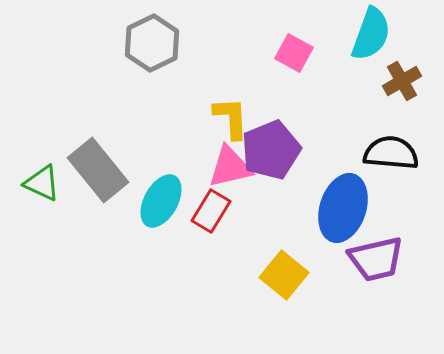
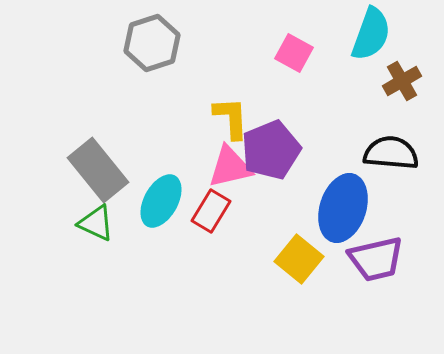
gray hexagon: rotated 8 degrees clockwise
green triangle: moved 54 px right, 40 px down
yellow square: moved 15 px right, 16 px up
